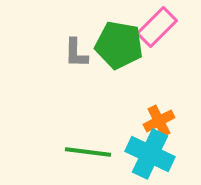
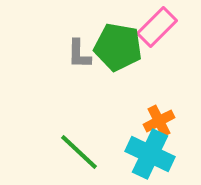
green pentagon: moved 1 px left, 2 px down
gray L-shape: moved 3 px right, 1 px down
green line: moved 9 px left; rotated 36 degrees clockwise
